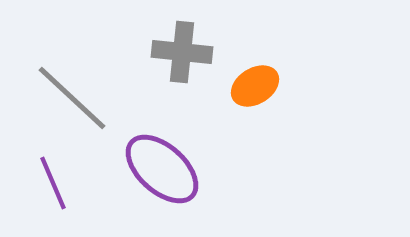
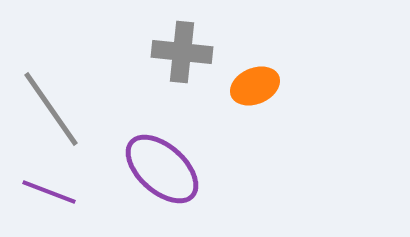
orange ellipse: rotated 9 degrees clockwise
gray line: moved 21 px left, 11 px down; rotated 12 degrees clockwise
purple line: moved 4 px left, 9 px down; rotated 46 degrees counterclockwise
